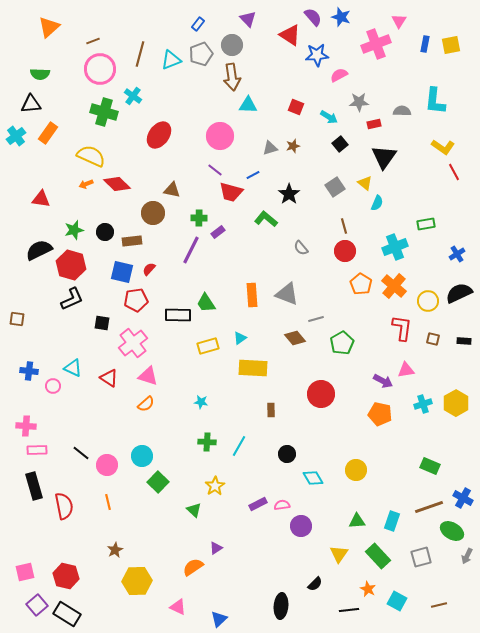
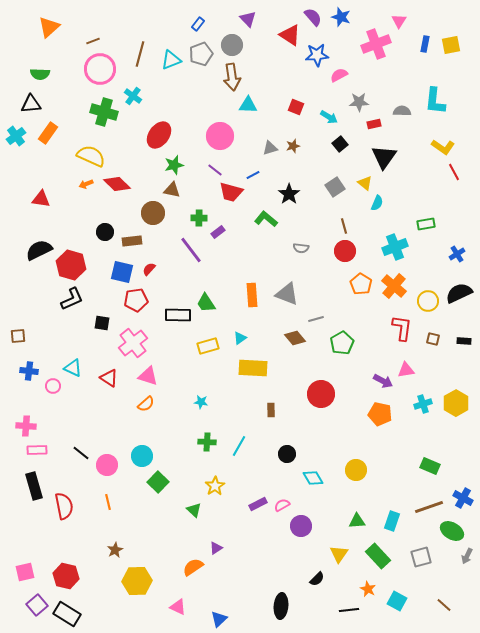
green star at (74, 230): moved 100 px right, 65 px up
gray semicircle at (301, 248): rotated 42 degrees counterclockwise
purple line at (191, 250): rotated 64 degrees counterclockwise
brown square at (17, 319): moved 1 px right, 17 px down; rotated 14 degrees counterclockwise
pink semicircle at (282, 505): rotated 21 degrees counterclockwise
black semicircle at (315, 584): moved 2 px right, 5 px up
brown line at (439, 605): moved 5 px right; rotated 56 degrees clockwise
